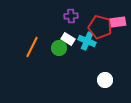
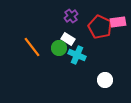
purple cross: rotated 32 degrees counterclockwise
red pentagon: rotated 10 degrees clockwise
cyan cross: moved 10 px left, 14 px down
orange line: rotated 65 degrees counterclockwise
